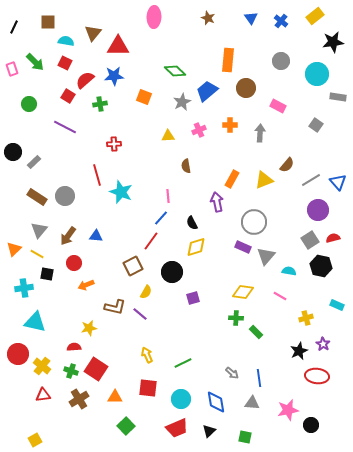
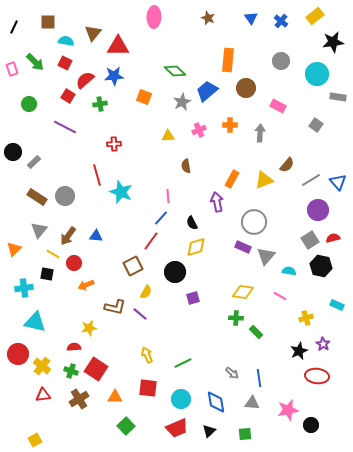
yellow line at (37, 254): moved 16 px right
black circle at (172, 272): moved 3 px right
green square at (245, 437): moved 3 px up; rotated 16 degrees counterclockwise
